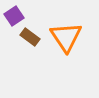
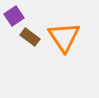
orange triangle: moved 2 px left
